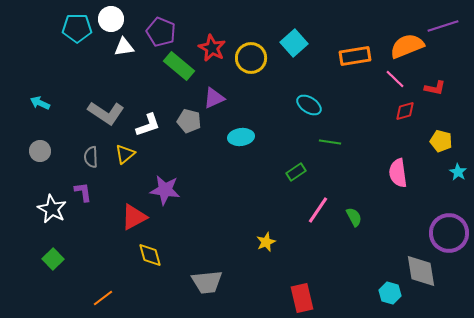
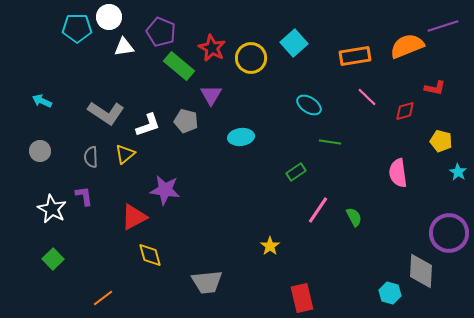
white circle at (111, 19): moved 2 px left, 2 px up
pink line at (395, 79): moved 28 px left, 18 px down
purple triangle at (214, 98): moved 3 px left, 3 px up; rotated 35 degrees counterclockwise
cyan arrow at (40, 103): moved 2 px right, 2 px up
gray pentagon at (189, 121): moved 3 px left
purple L-shape at (83, 192): moved 1 px right, 4 px down
yellow star at (266, 242): moved 4 px right, 4 px down; rotated 12 degrees counterclockwise
gray diamond at (421, 271): rotated 12 degrees clockwise
